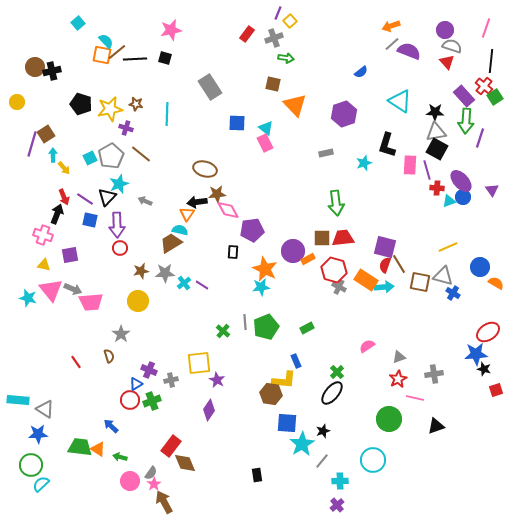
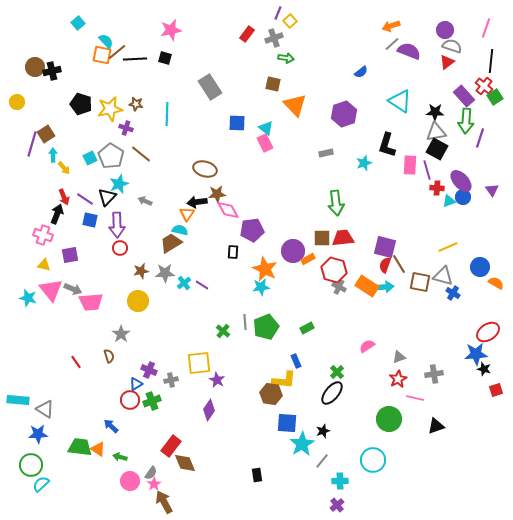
red triangle at (447, 62): rotated 35 degrees clockwise
gray pentagon at (111, 156): rotated 10 degrees counterclockwise
orange rectangle at (366, 280): moved 1 px right, 6 px down
